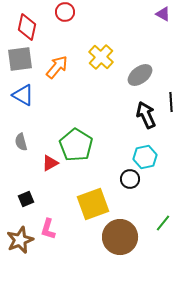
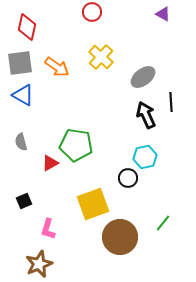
red circle: moved 27 px right
gray square: moved 4 px down
orange arrow: rotated 85 degrees clockwise
gray ellipse: moved 3 px right, 2 px down
green pentagon: rotated 24 degrees counterclockwise
black circle: moved 2 px left, 1 px up
black square: moved 2 px left, 2 px down
brown star: moved 19 px right, 24 px down
